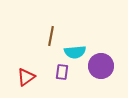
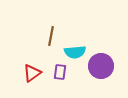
purple rectangle: moved 2 px left
red triangle: moved 6 px right, 4 px up
